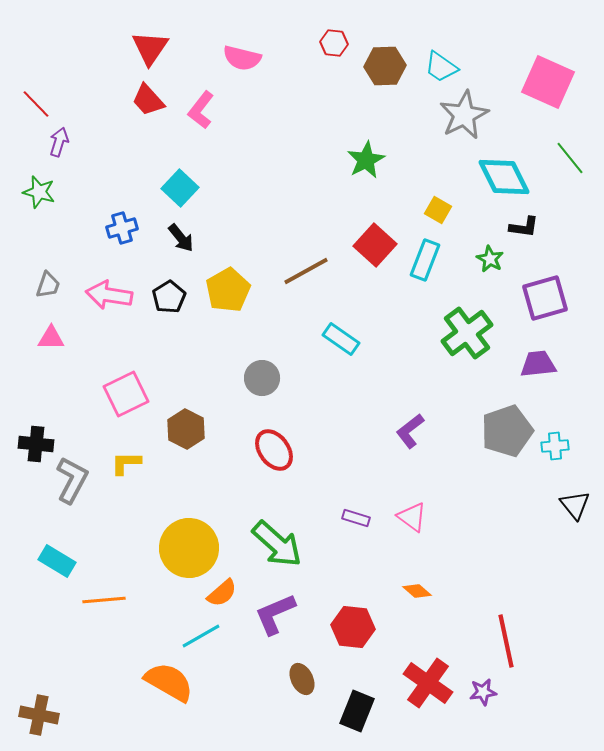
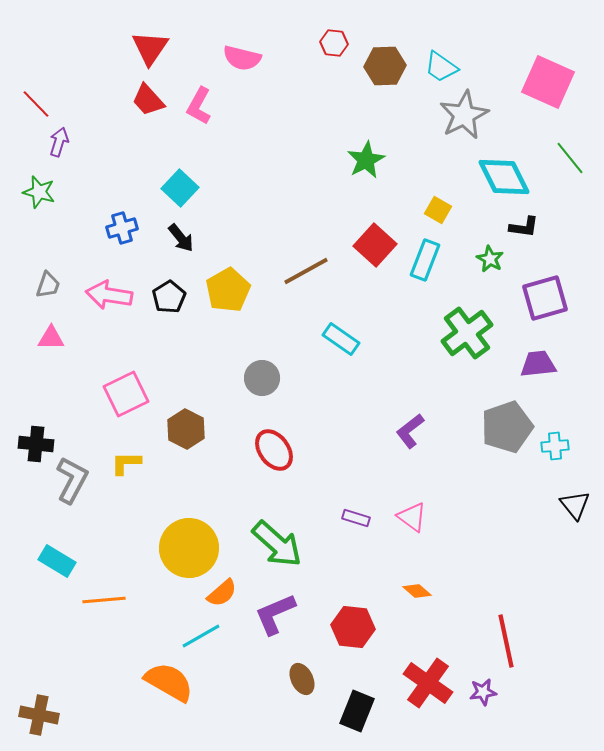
pink L-shape at (201, 110): moved 2 px left, 4 px up; rotated 9 degrees counterclockwise
gray pentagon at (507, 431): moved 4 px up
